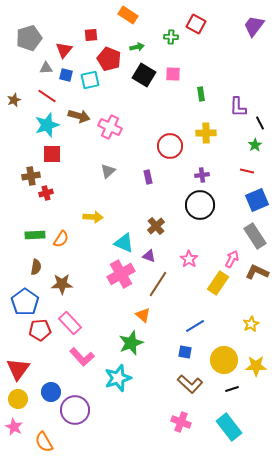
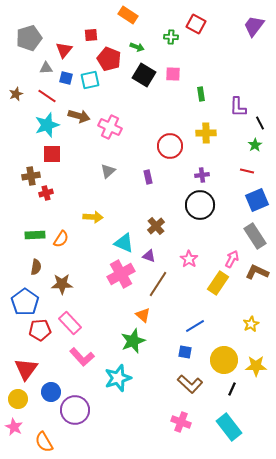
green arrow at (137, 47): rotated 32 degrees clockwise
blue square at (66, 75): moved 3 px down
brown star at (14, 100): moved 2 px right, 6 px up
green star at (131, 343): moved 2 px right, 2 px up
red triangle at (18, 369): moved 8 px right
black line at (232, 389): rotated 48 degrees counterclockwise
